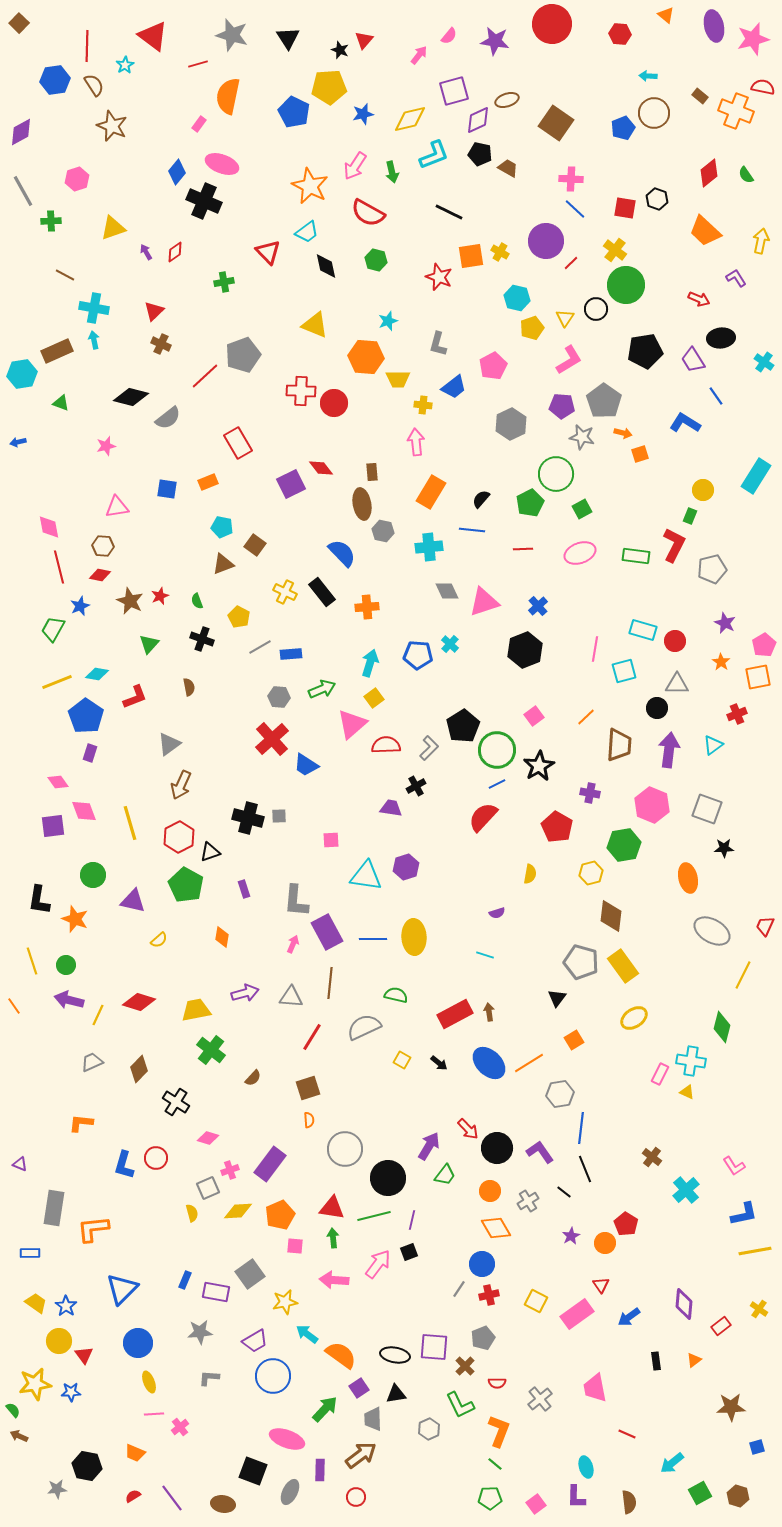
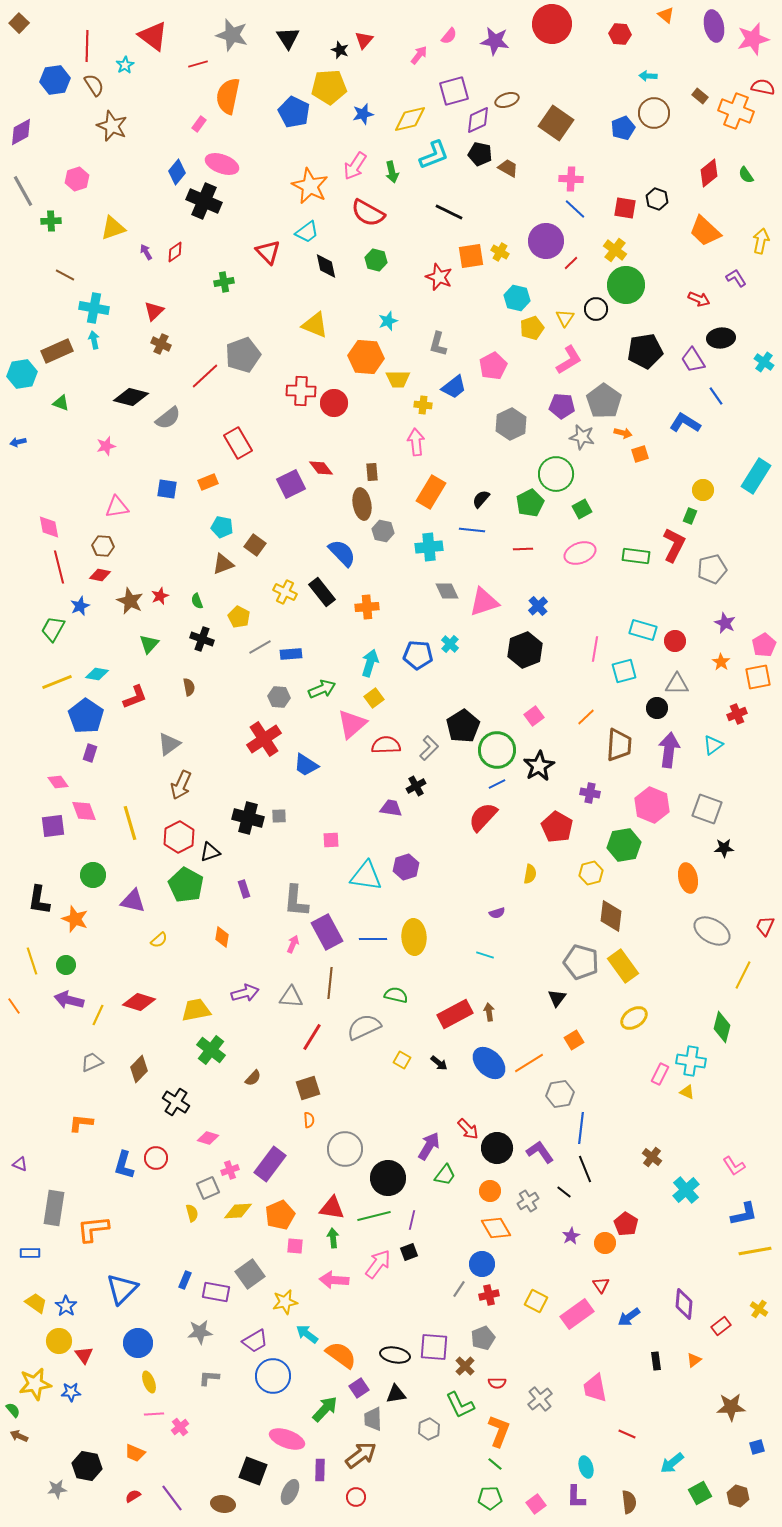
red cross at (272, 739): moved 8 px left; rotated 8 degrees clockwise
